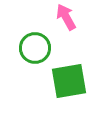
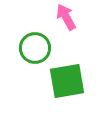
green square: moved 2 px left
